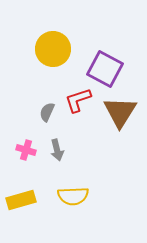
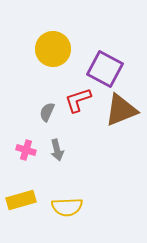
brown triangle: moved 1 px right, 2 px up; rotated 36 degrees clockwise
yellow semicircle: moved 6 px left, 11 px down
